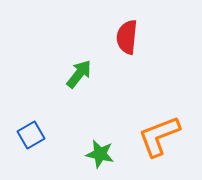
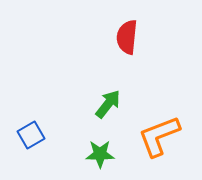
green arrow: moved 29 px right, 30 px down
green star: rotated 12 degrees counterclockwise
